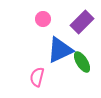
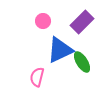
pink circle: moved 2 px down
